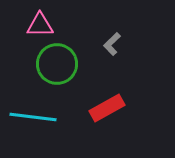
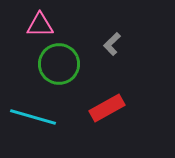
green circle: moved 2 px right
cyan line: rotated 9 degrees clockwise
